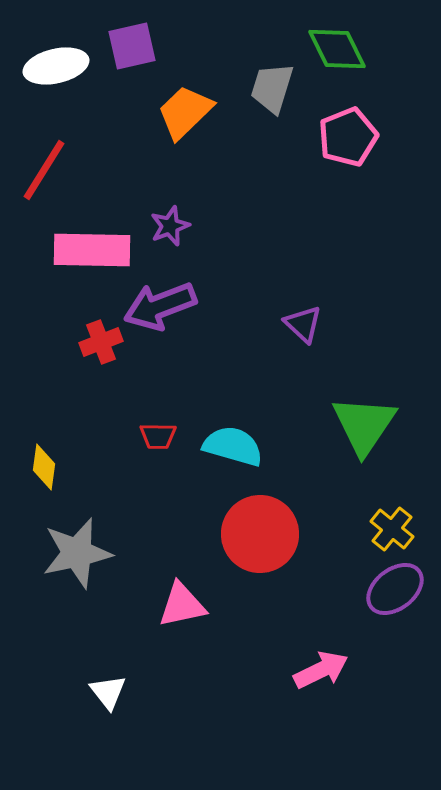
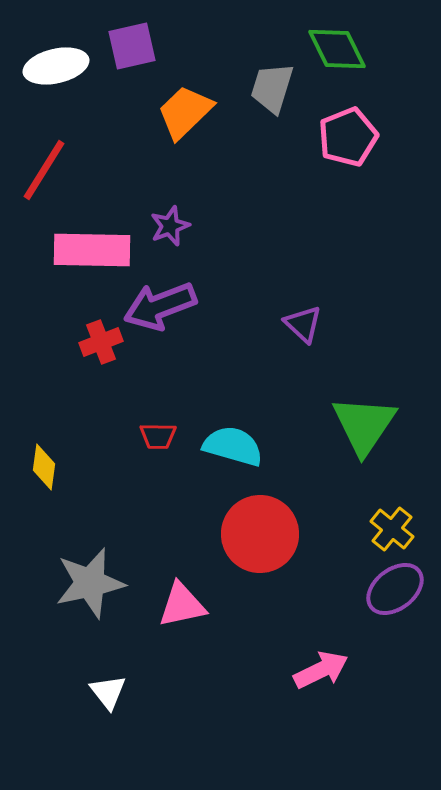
gray star: moved 13 px right, 30 px down
